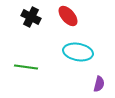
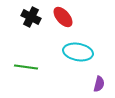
red ellipse: moved 5 px left, 1 px down
